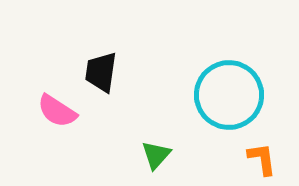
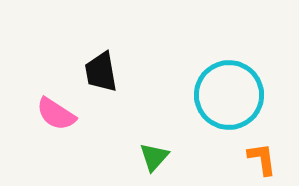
black trapezoid: rotated 18 degrees counterclockwise
pink semicircle: moved 1 px left, 3 px down
green triangle: moved 2 px left, 2 px down
